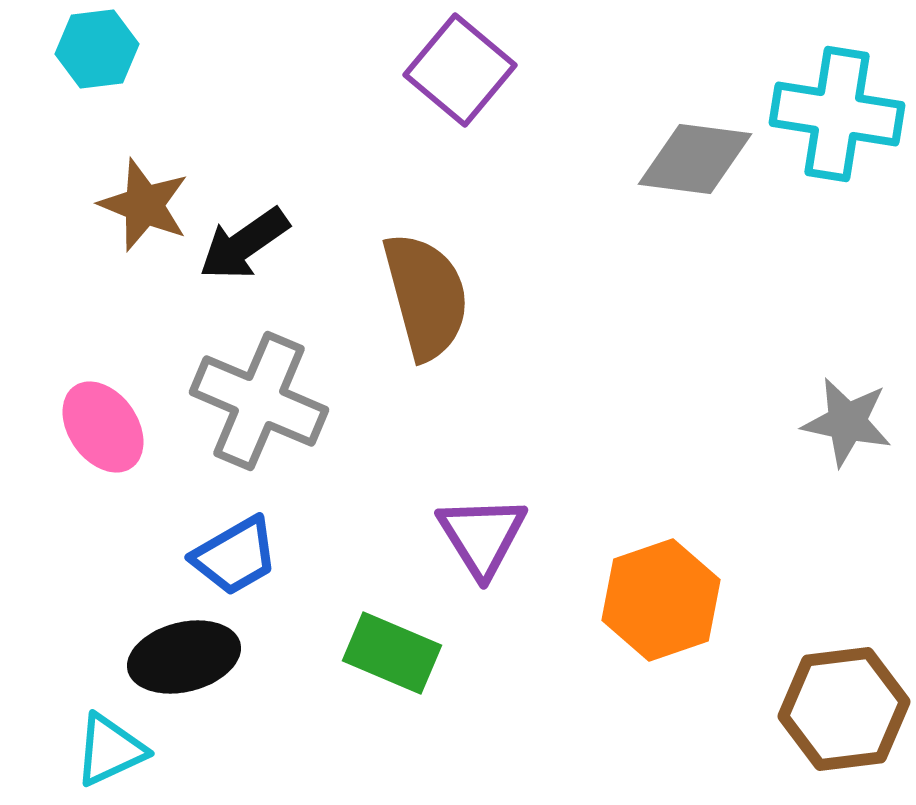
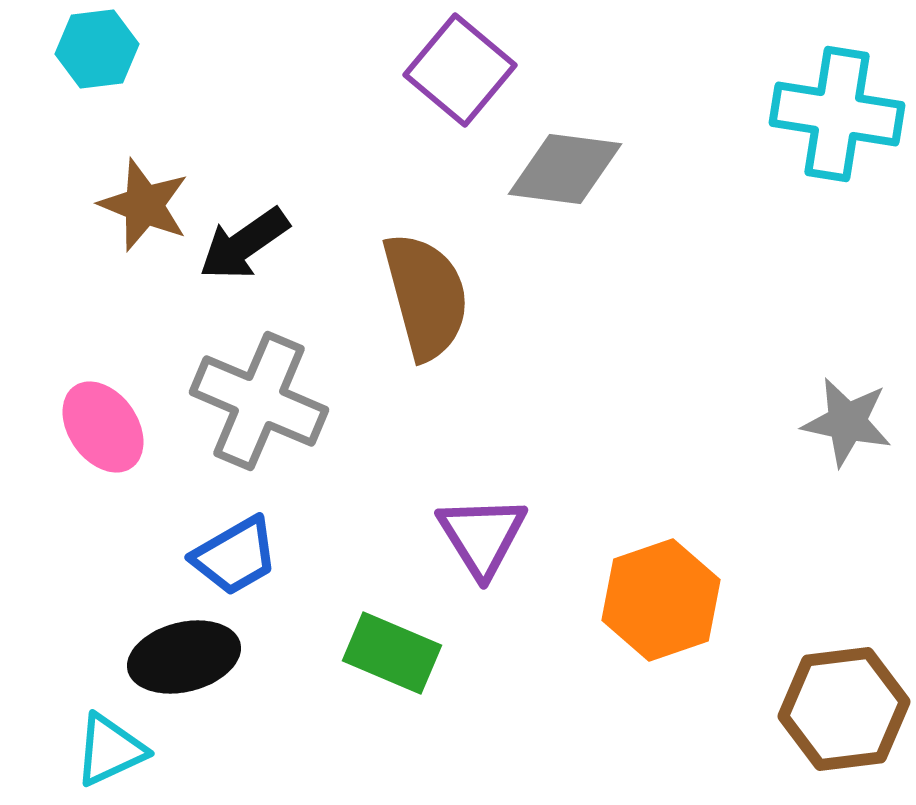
gray diamond: moved 130 px left, 10 px down
